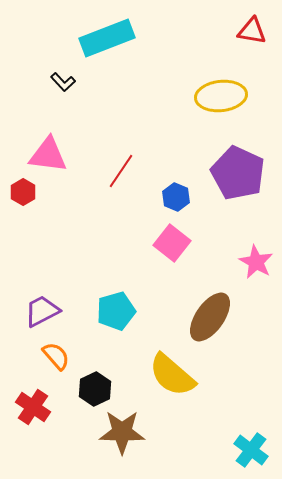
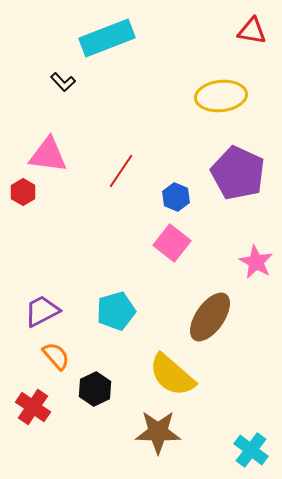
brown star: moved 36 px right
